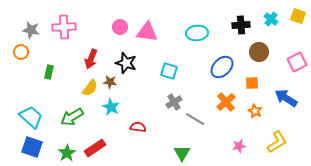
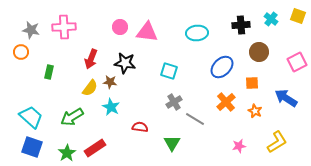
black star: moved 1 px left; rotated 10 degrees counterclockwise
red semicircle: moved 2 px right
green triangle: moved 10 px left, 10 px up
